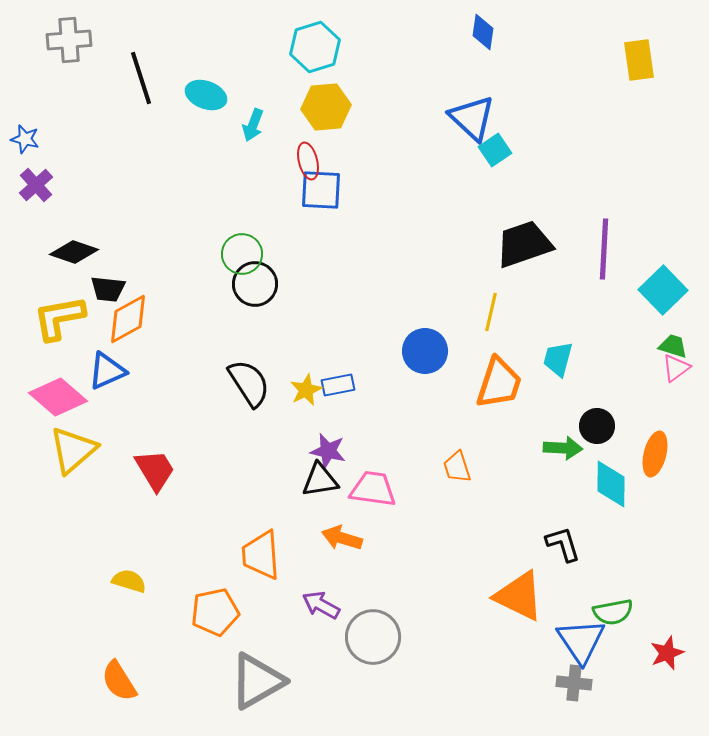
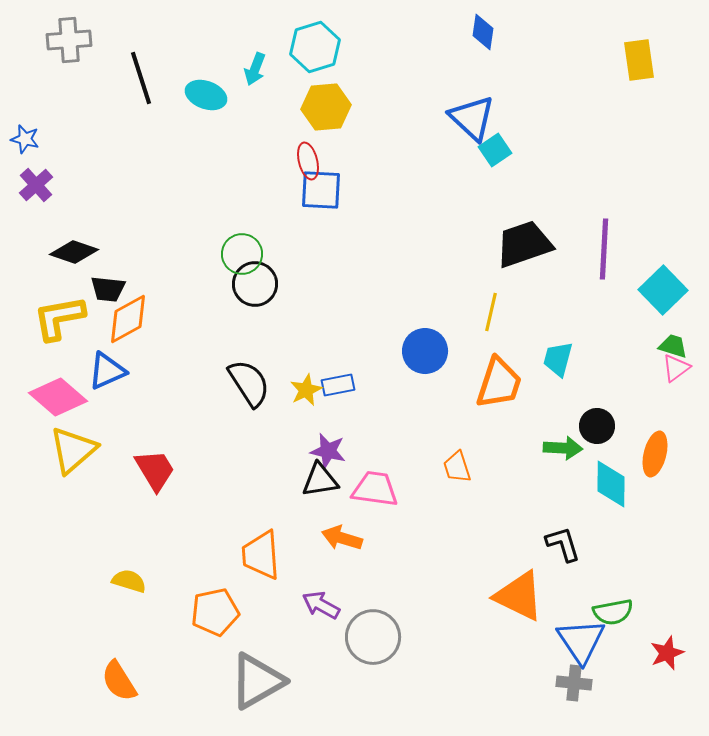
cyan arrow at (253, 125): moved 2 px right, 56 px up
pink trapezoid at (373, 489): moved 2 px right
